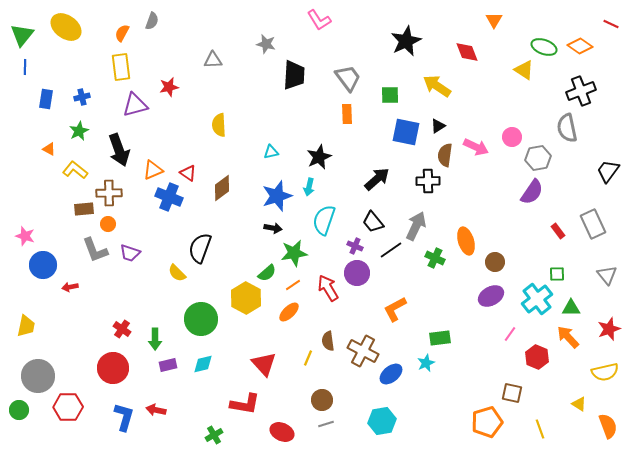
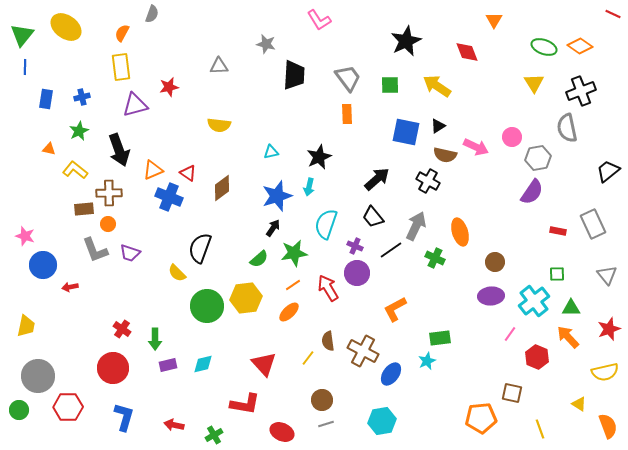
gray semicircle at (152, 21): moved 7 px up
red line at (611, 24): moved 2 px right, 10 px up
gray triangle at (213, 60): moved 6 px right, 6 px down
yellow triangle at (524, 70): moved 10 px right, 13 px down; rotated 25 degrees clockwise
green square at (390, 95): moved 10 px up
yellow semicircle at (219, 125): rotated 80 degrees counterclockwise
orange triangle at (49, 149): rotated 16 degrees counterclockwise
brown semicircle at (445, 155): rotated 85 degrees counterclockwise
black trapezoid at (608, 171): rotated 15 degrees clockwise
black cross at (428, 181): rotated 30 degrees clockwise
cyan semicircle at (324, 220): moved 2 px right, 4 px down
black trapezoid at (373, 222): moved 5 px up
black arrow at (273, 228): rotated 66 degrees counterclockwise
red rectangle at (558, 231): rotated 42 degrees counterclockwise
orange ellipse at (466, 241): moved 6 px left, 9 px up
green semicircle at (267, 273): moved 8 px left, 14 px up
purple ellipse at (491, 296): rotated 25 degrees clockwise
yellow hexagon at (246, 298): rotated 24 degrees clockwise
cyan cross at (537, 299): moved 3 px left, 2 px down
green circle at (201, 319): moved 6 px right, 13 px up
yellow line at (308, 358): rotated 14 degrees clockwise
cyan star at (426, 363): moved 1 px right, 2 px up
blue ellipse at (391, 374): rotated 15 degrees counterclockwise
red arrow at (156, 410): moved 18 px right, 15 px down
orange pentagon at (487, 422): moved 6 px left, 4 px up; rotated 12 degrees clockwise
